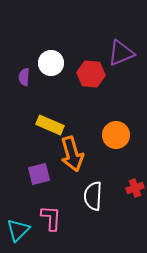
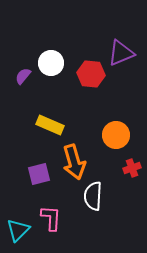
purple semicircle: moved 1 px left, 1 px up; rotated 36 degrees clockwise
orange arrow: moved 2 px right, 8 px down
red cross: moved 3 px left, 20 px up
